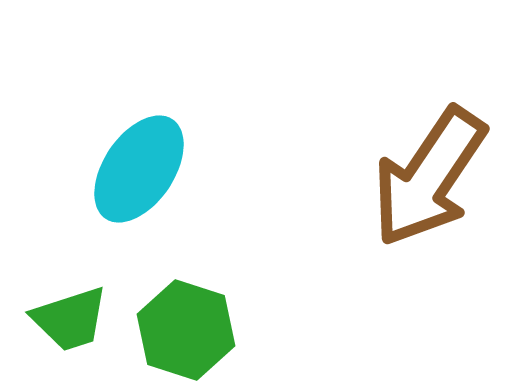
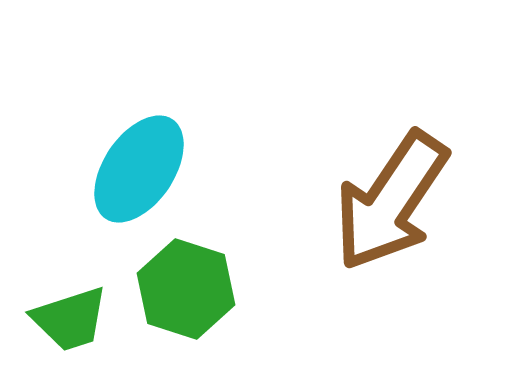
brown arrow: moved 38 px left, 24 px down
green hexagon: moved 41 px up
